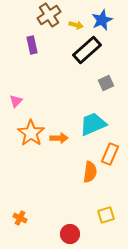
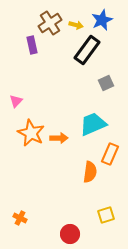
brown cross: moved 1 px right, 8 px down
black rectangle: rotated 12 degrees counterclockwise
orange star: rotated 8 degrees counterclockwise
